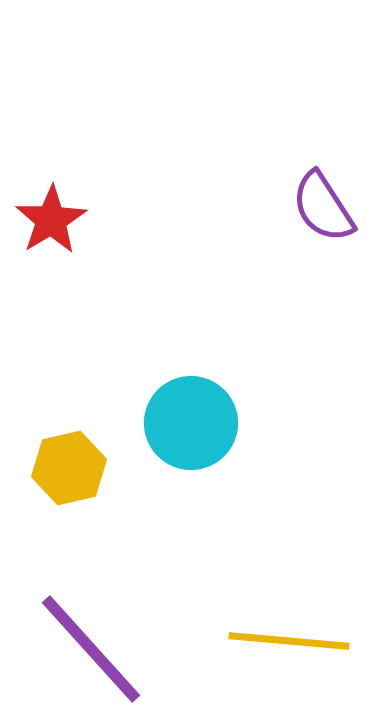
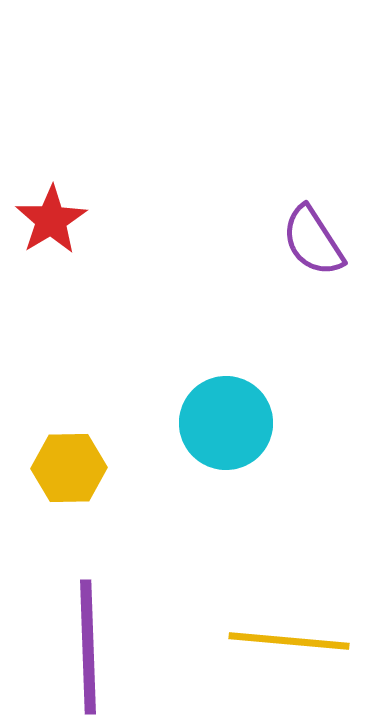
purple semicircle: moved 10 px left, 34 px down
cyan circle: moved 35 px right
yellow hexagon: rotated 12 degrees clockwise
purple line: moved 3 px left, 2 px up; rotated 40 degrees clockwise
